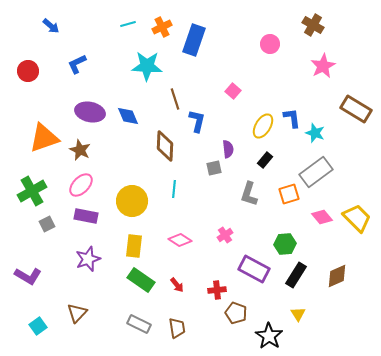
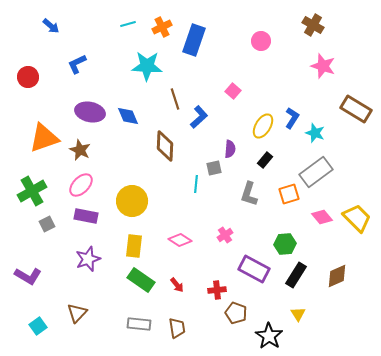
pink circle at (270, 44): moved 9 px left, 3 px up
pink star at (323, 66): rotated 25 degrees counterclockwise
red circle at (28, 71): moved 6 px down
blue L-shape at (292, 118): rotated 40 degrees clockwise
blue L-shape at (197, 121): moved 2 px right, 4 px up; rotated 35 degrees clockwise
purple semicircle at (228, 149): moved 2 px right; rotated 12 degrees clockwise
cyan line at (174, 189): moved 22 px right, 5 px up
gray rectangle at (139, 324): rotated 20 degrees counterclockwise
